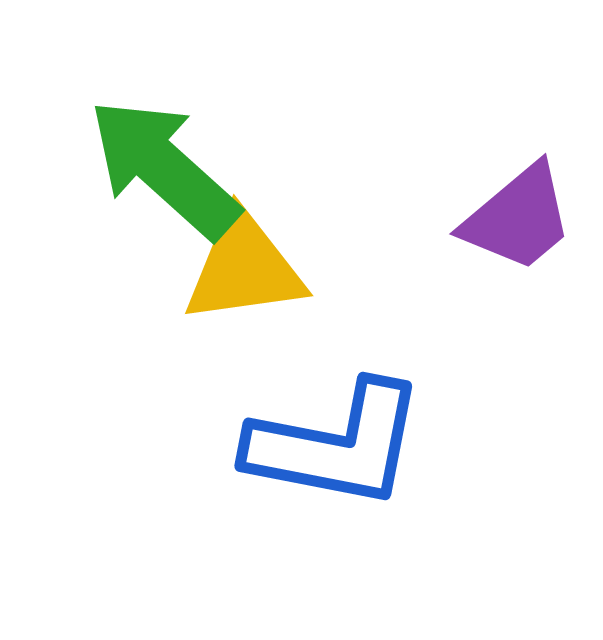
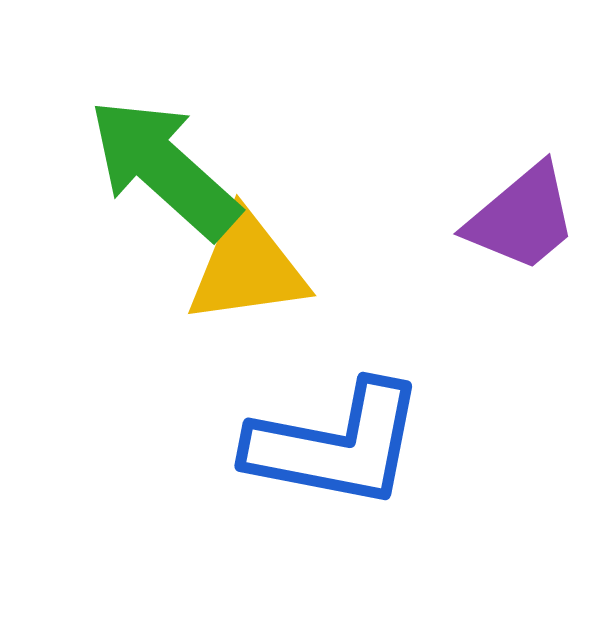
purple trapezoid: moved 4 px right
yellow triangle: moved 3 px right
